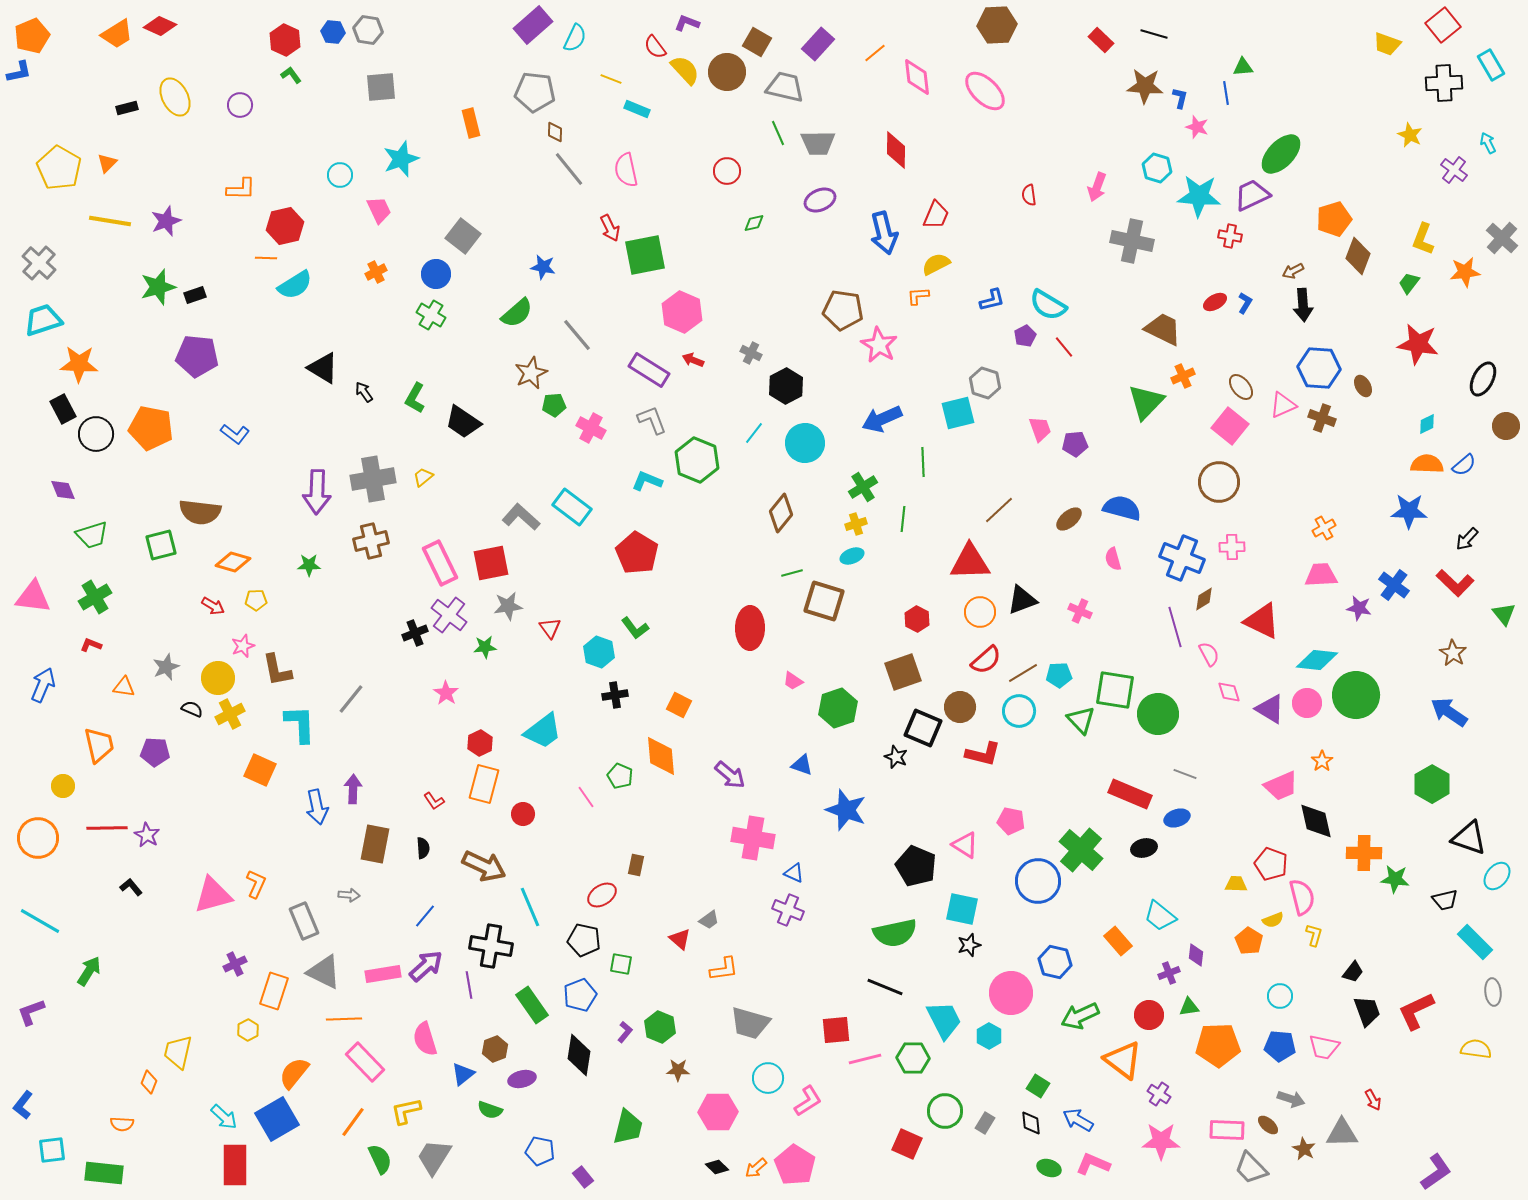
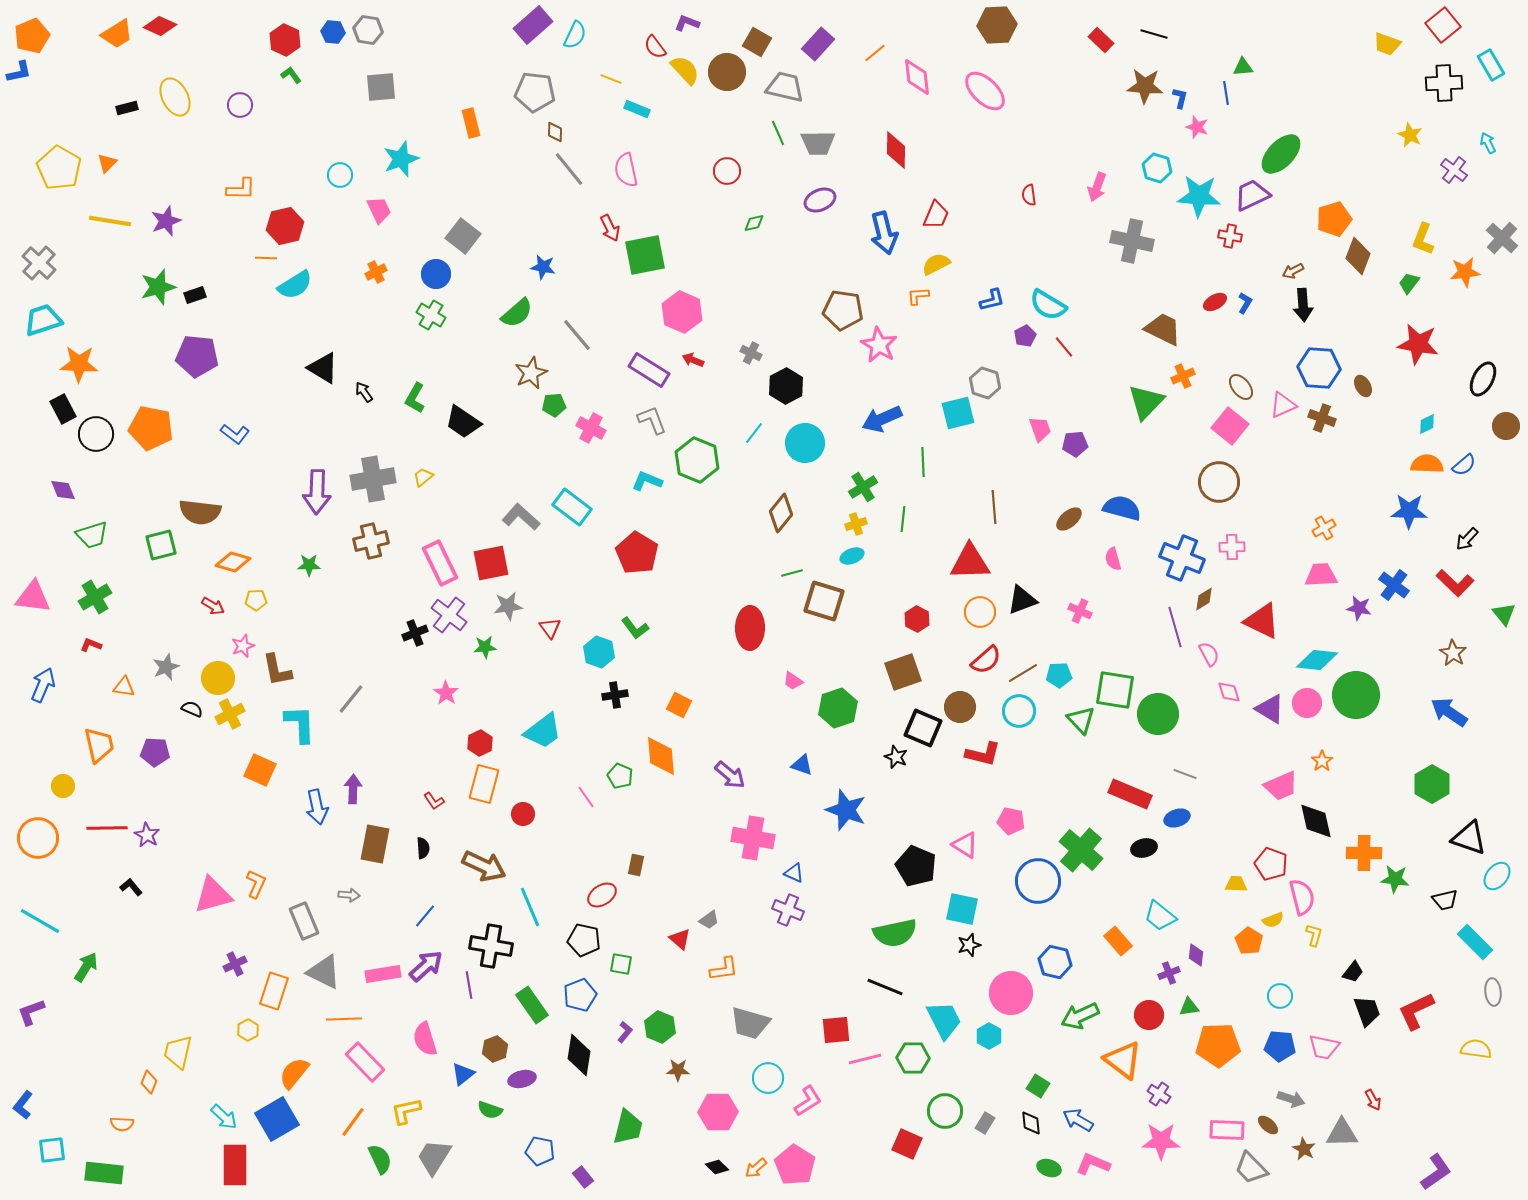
cyan semicircle at (575, 38): moved 3 px up
brown line at (999, 510): moved 5 px left, 3 px up; rotated 52 degrees counterclockwise
green arrow at (89, 971): moved 3 px left, 4 px up
